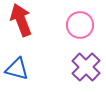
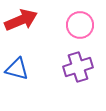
red arrow: rotated 88 degrees clockwise
purple cross: moved 8 px left; rotated 28 degrees clockwise
